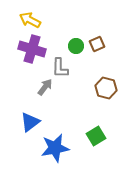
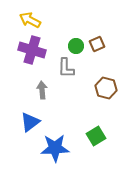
purple cross: moved 1 px down
gray L-shape: moved 6 px right
gray arrow: moved 3 px left, 3 px down; rotated 42 degrees counterclockwise
blue star: rotated 8 degrees clockwise
